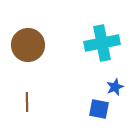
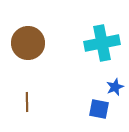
brown circle: moved 2 px up
